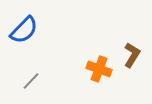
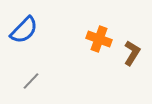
brown L-shape: moved 2 px up
orange cross: moved 30 px up
